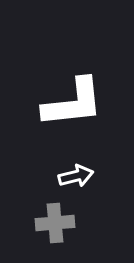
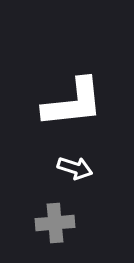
white arrow: moved 1 px left, 8 px up; rotated 32 degrees clockwise
